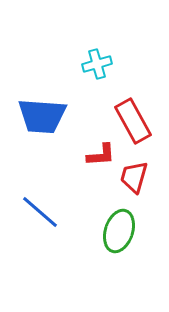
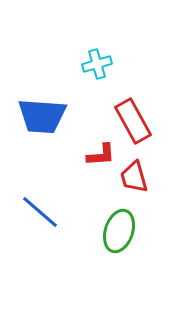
red trapezoid: rotated 32 degrees counterclockwise
